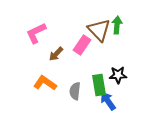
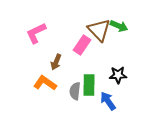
green arrow: moved 2 px right, 1 px down; rotated 108 degrees clockwise
brown arrow: moved 8 px down; rotated 21 degrees counterclockwise
green rectangle: moved 10 px left; rotated 10 degrees clockwise
